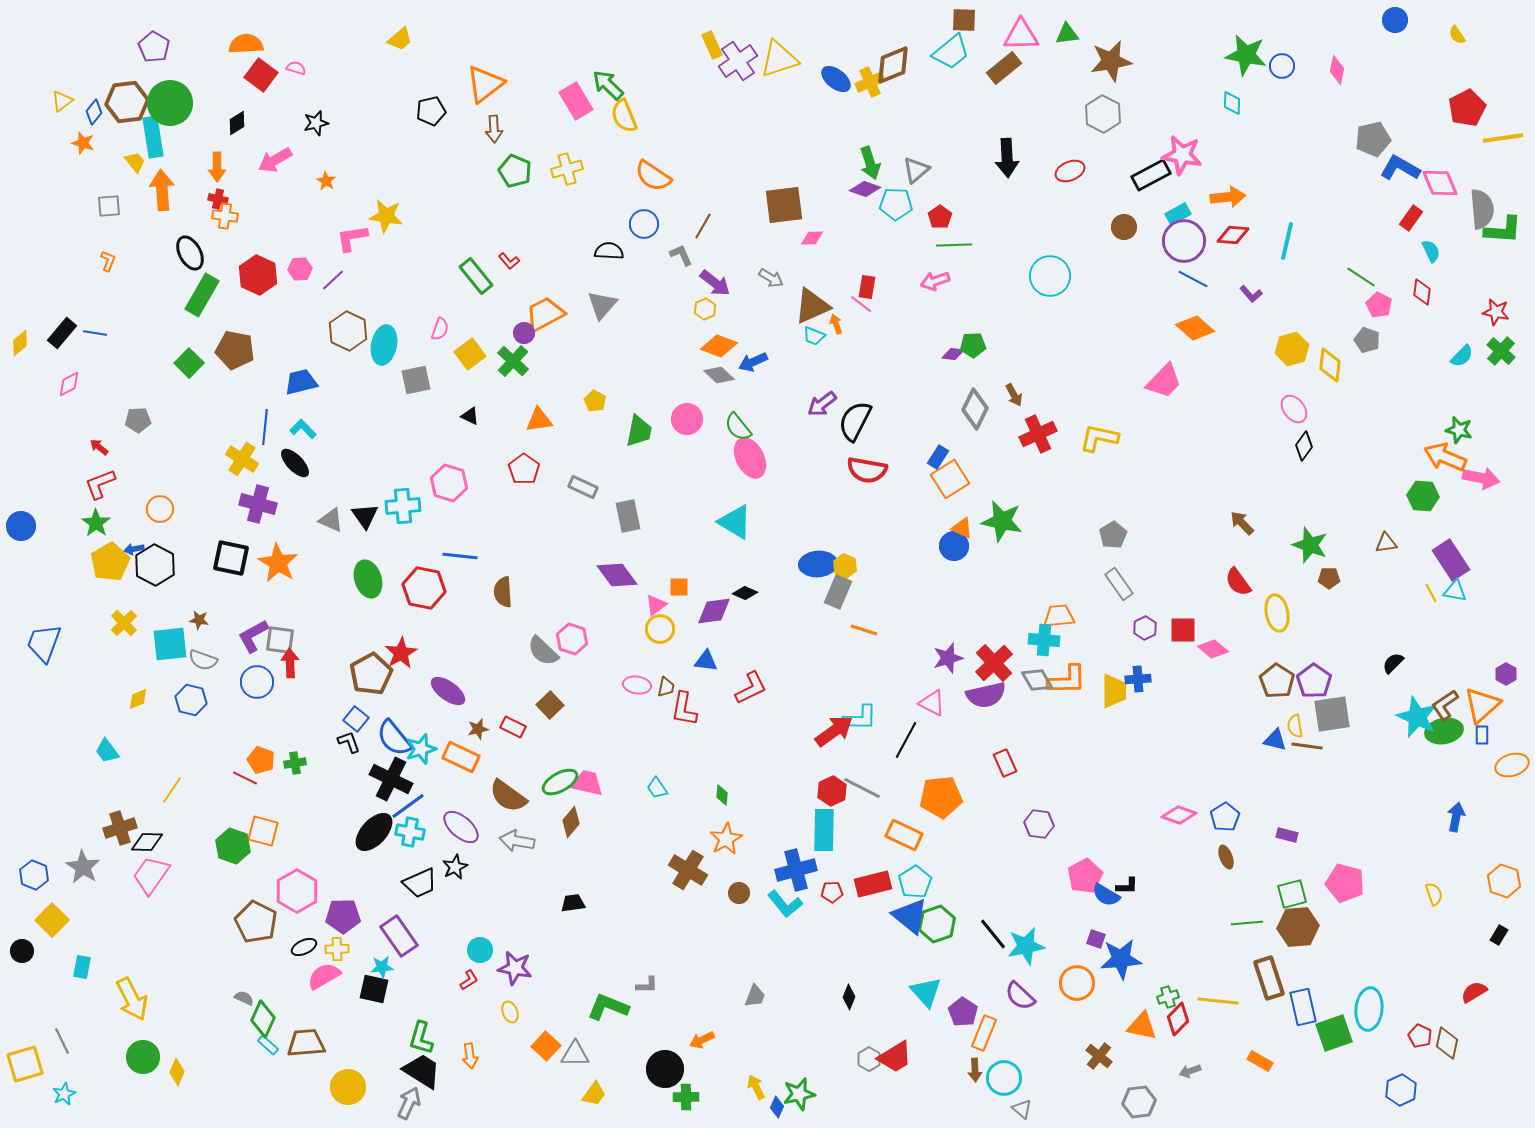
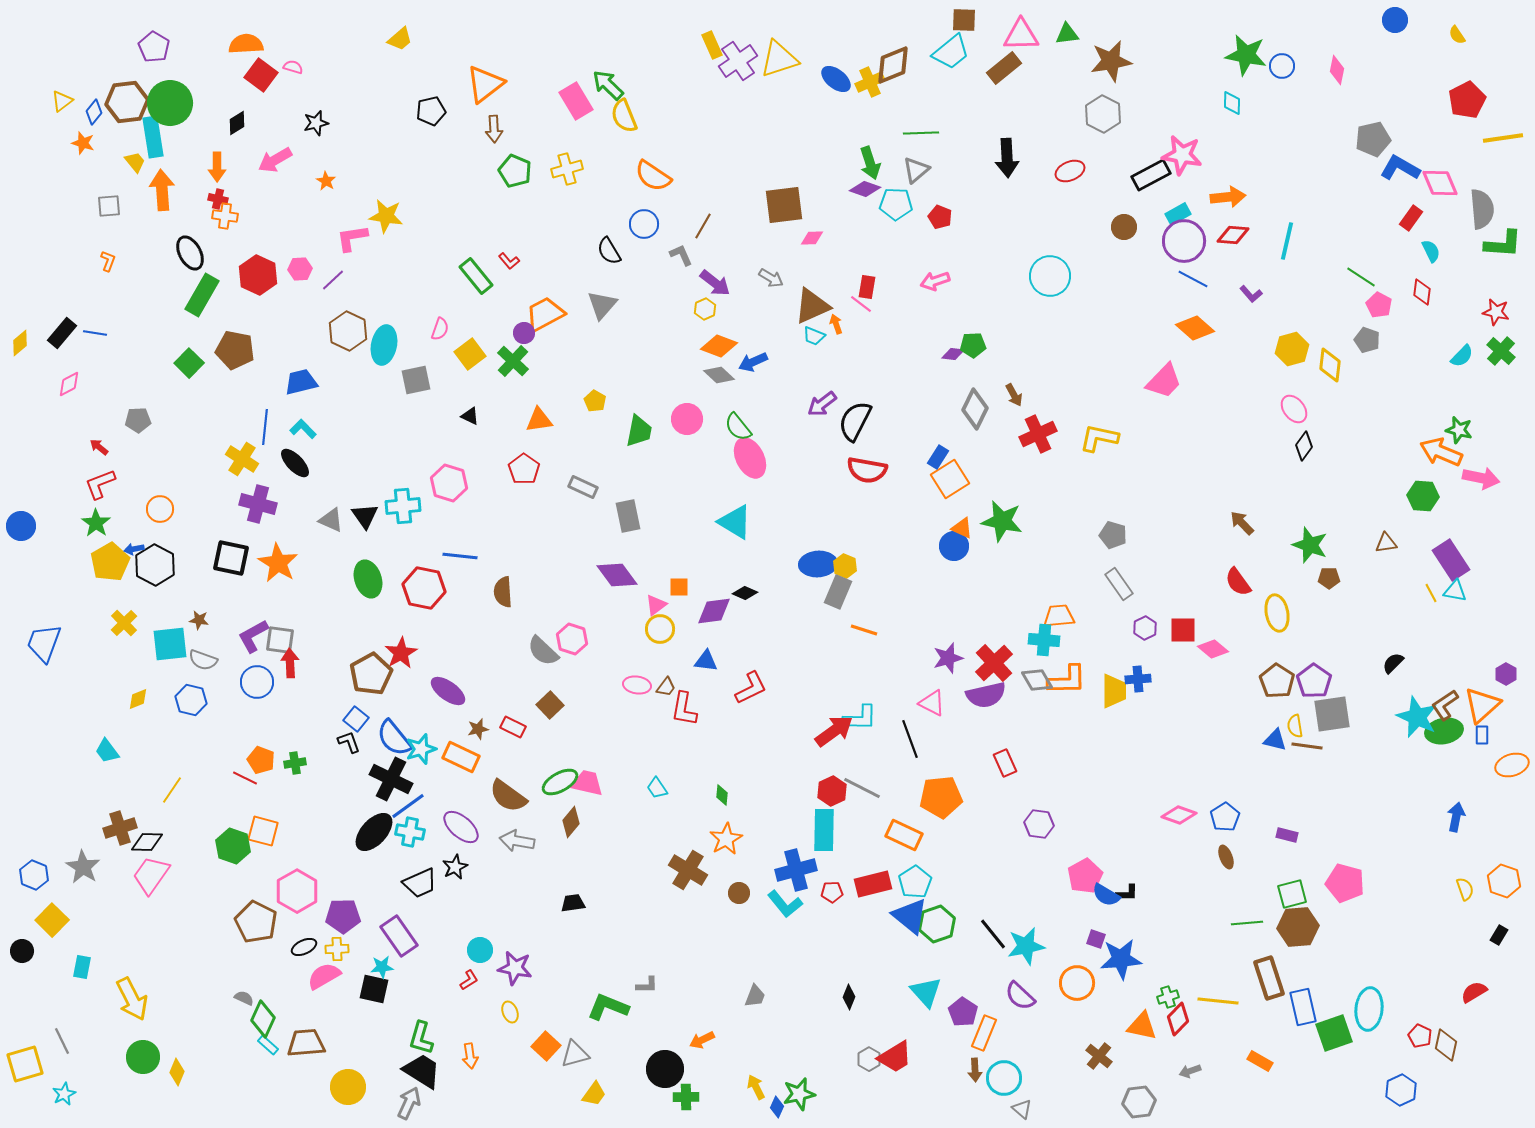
pink semicircle at (296, 68): moved 3 px left, 1 px up
red pentagon at (1467, 108): moved 8 px up
red pentagon at (940, 217): rotated 15 degrees counterclockwise
green L-shape at (1503, 230): moved 14 px down
green line at (954, 245): moved 33 px left, 112 px up
black semicircle at (609, 251): rotated 124 degrees counterclockwise
orange arrow at (1445, 457): moved 4 px left, 5 px up
gray pentagon at (1113, 535): rotated 24 degrees counterclockwise
brown trapezoid at (666, 687): rotated 25 degrees clockwise
black line at (906, 740): moved 4 px right, 1 px up; rotated 48 degrees counterclockwise
black L-shape at (1127, 886): moved 7 px down
yellow semicircle at (1434, 894): moved 31 px right, 5 px up
brown diamond at (1447, 1043): moved 1 px left, 2 px down
gray triangle at (575, 1054): rotated 16 degrees counterclockwise
